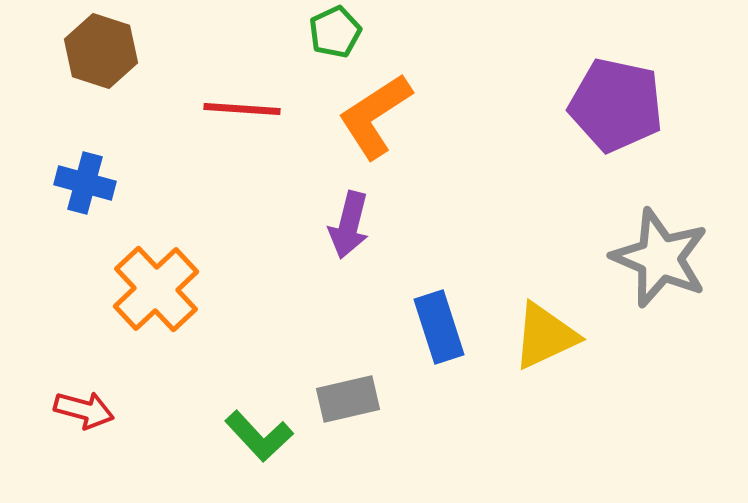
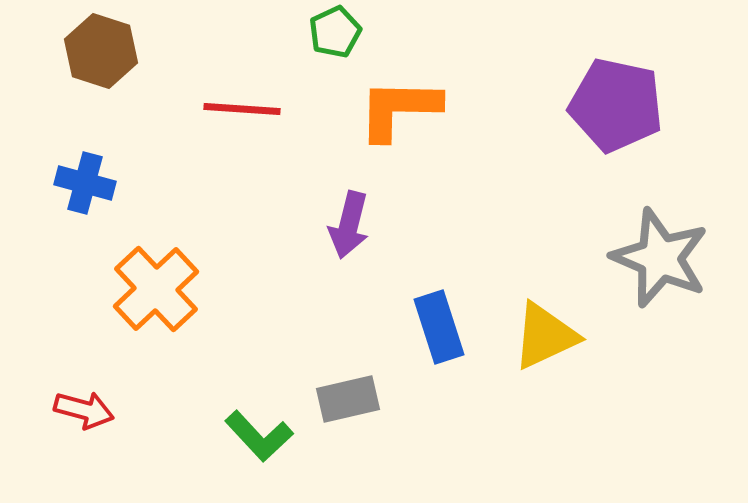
orange L-shape: moved 24 px right, 7 px up; rotated 34 degrees clockwise
